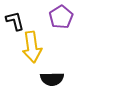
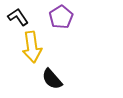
black L-shape: moved 3 px right, 4 px up; rotated 20 degrees counterclockwise
black semicircle: rotated 50 degrees clockwise
